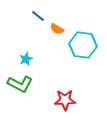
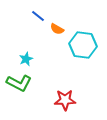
green L-shape: moved 1 px left, 1 px up
